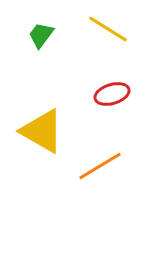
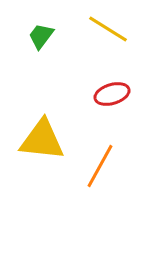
green trapezoid: moved 1 px down
yellow triangle: moved 9 px down; rotated 24 degrees counterclockwise
orange line: rotated 30 degrees counterclockwise
